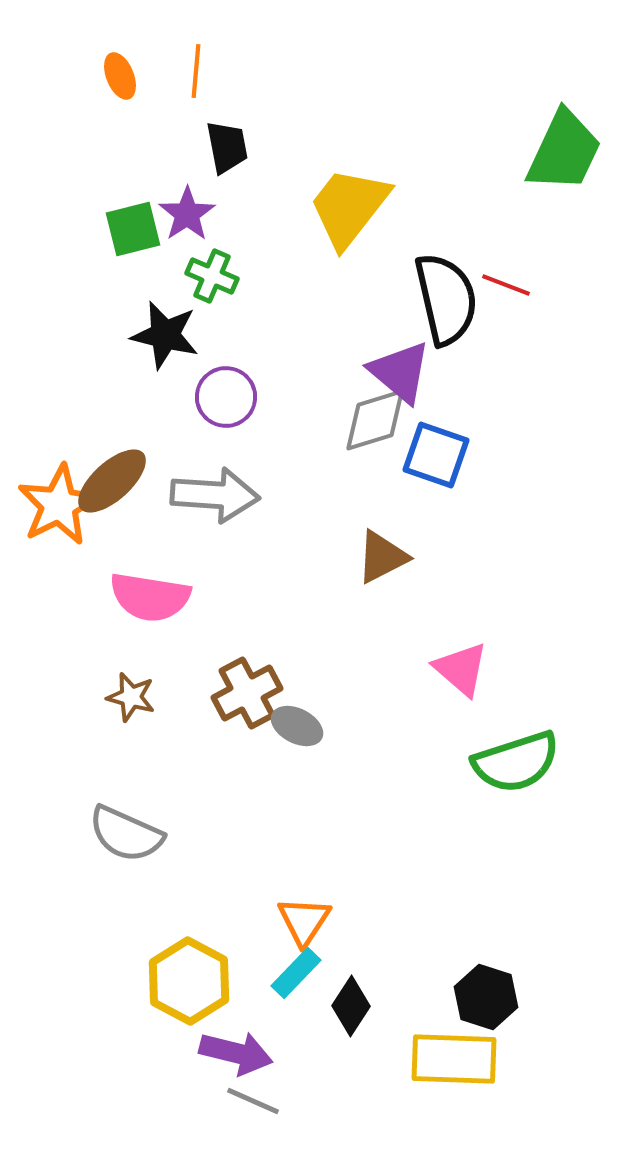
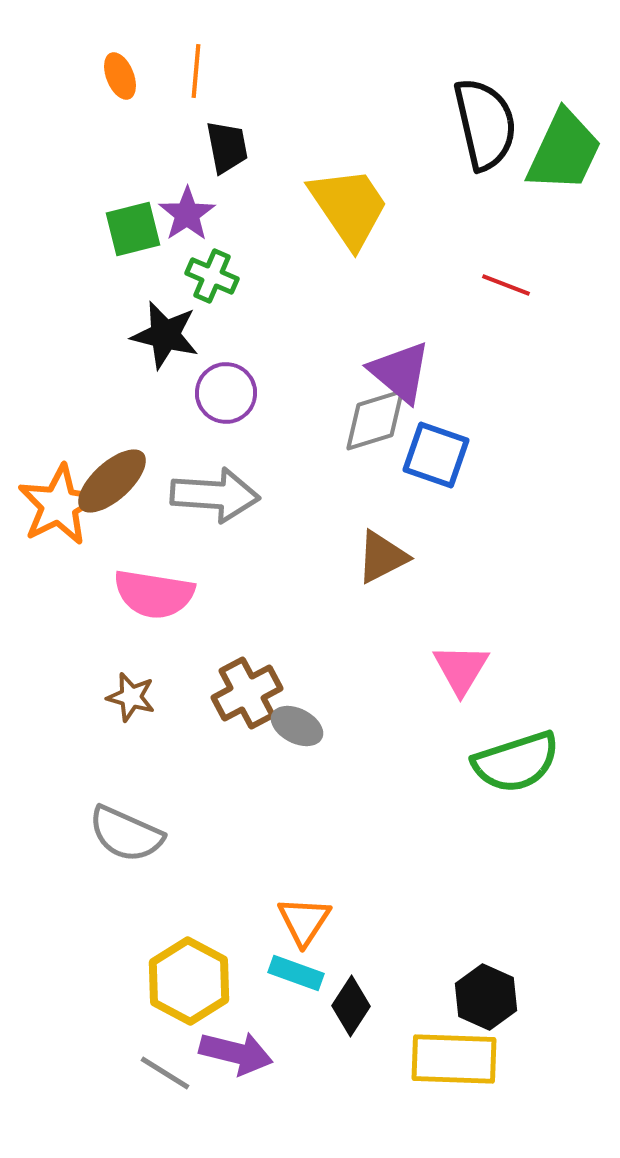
yellow trapezoid: rotated 108 degrees clockwise
black semicircle: moved 39 px right, 175 px up
purple circle: moved 4 px up
pink semicircle: moved 4 px right, 3 px up
pink triangle: rotated 20 degrees clockwise
cyan rectangle: rotated 66 degrees clockwise
black hexagon: rotated 6 degrees clockwise
gray line: moved 88 px left, 28 px up; rotated 8 degrees clockwise
